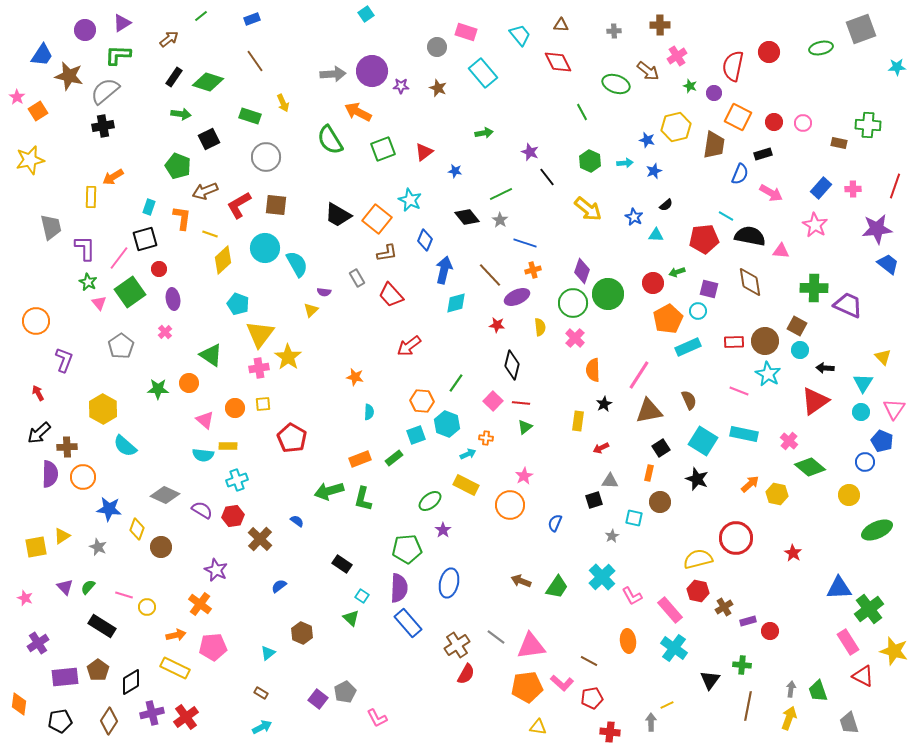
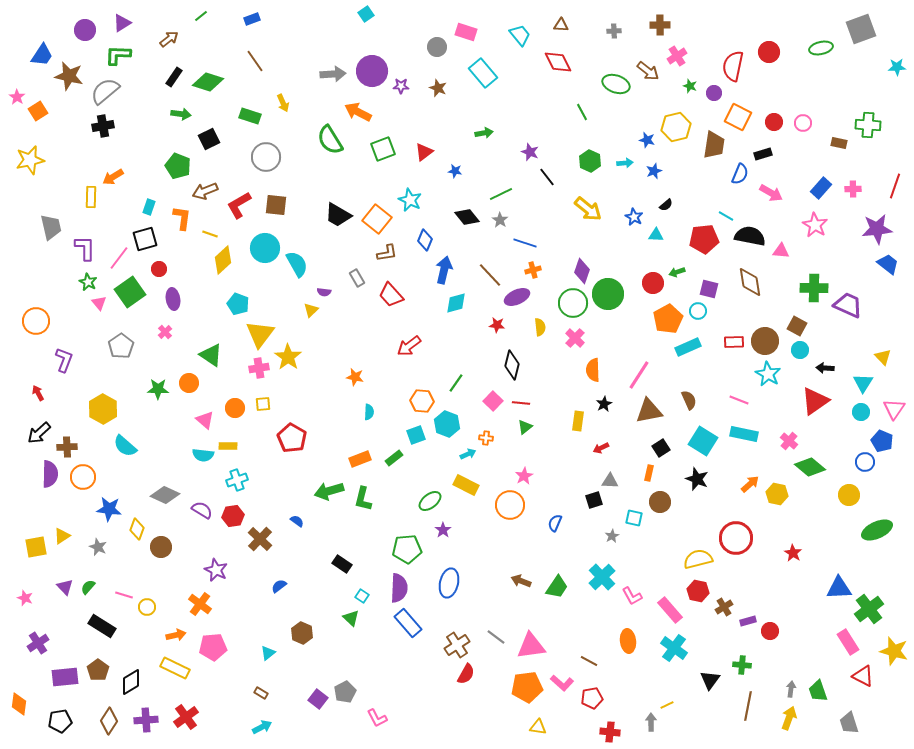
pink line at (739, 391): moved 9 px down
purple cross at (152, 713): moved 6 px left, 7 px down; rotated 10 degrees clockwise
